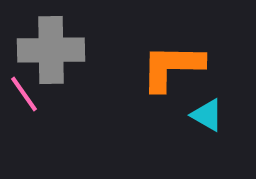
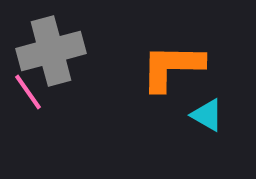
gray cross: moved 1 px down; rotated 14 degrees counterclockwise
pink line: moved 4 px right, 2 px up
